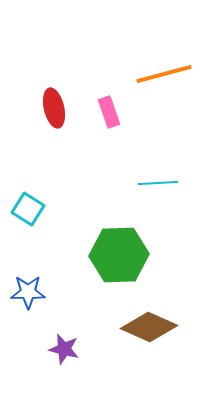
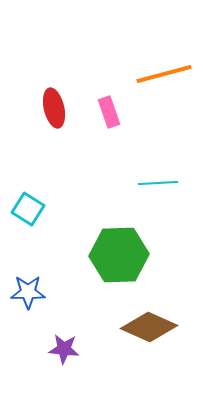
purple star: rotated 8 degrees counterclockwise
